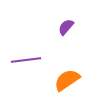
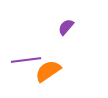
orange semicircle: moved 19 px left, 9 px up
